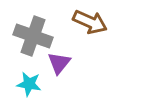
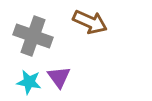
purple triangle: moved 14 px down; rotated 15 degrees counterclockwise
cyan star: moved 2 px up
